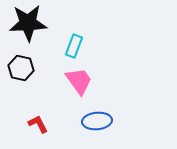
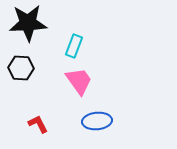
black hexagon: rotated 10 degrees counterclockwise
